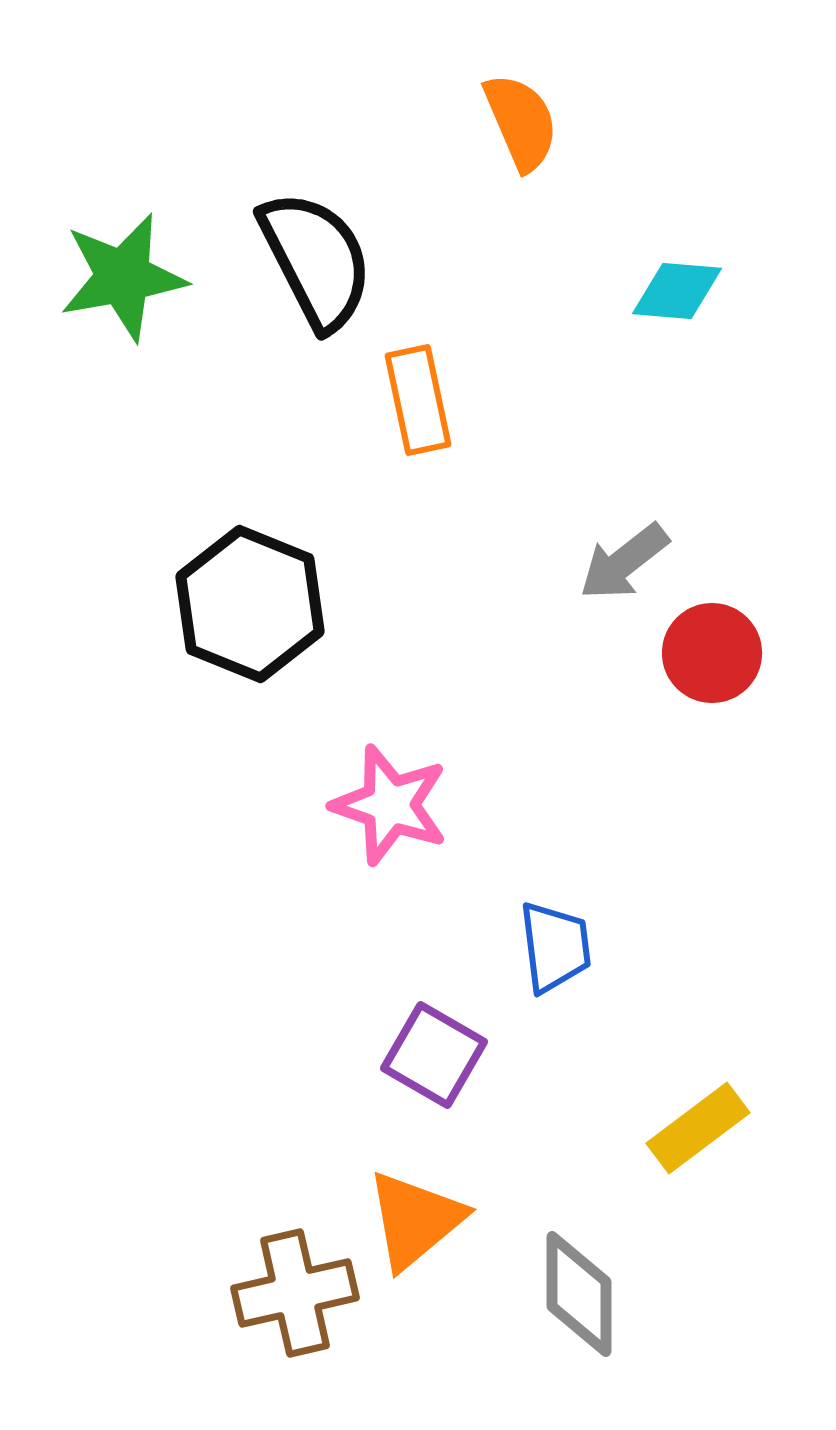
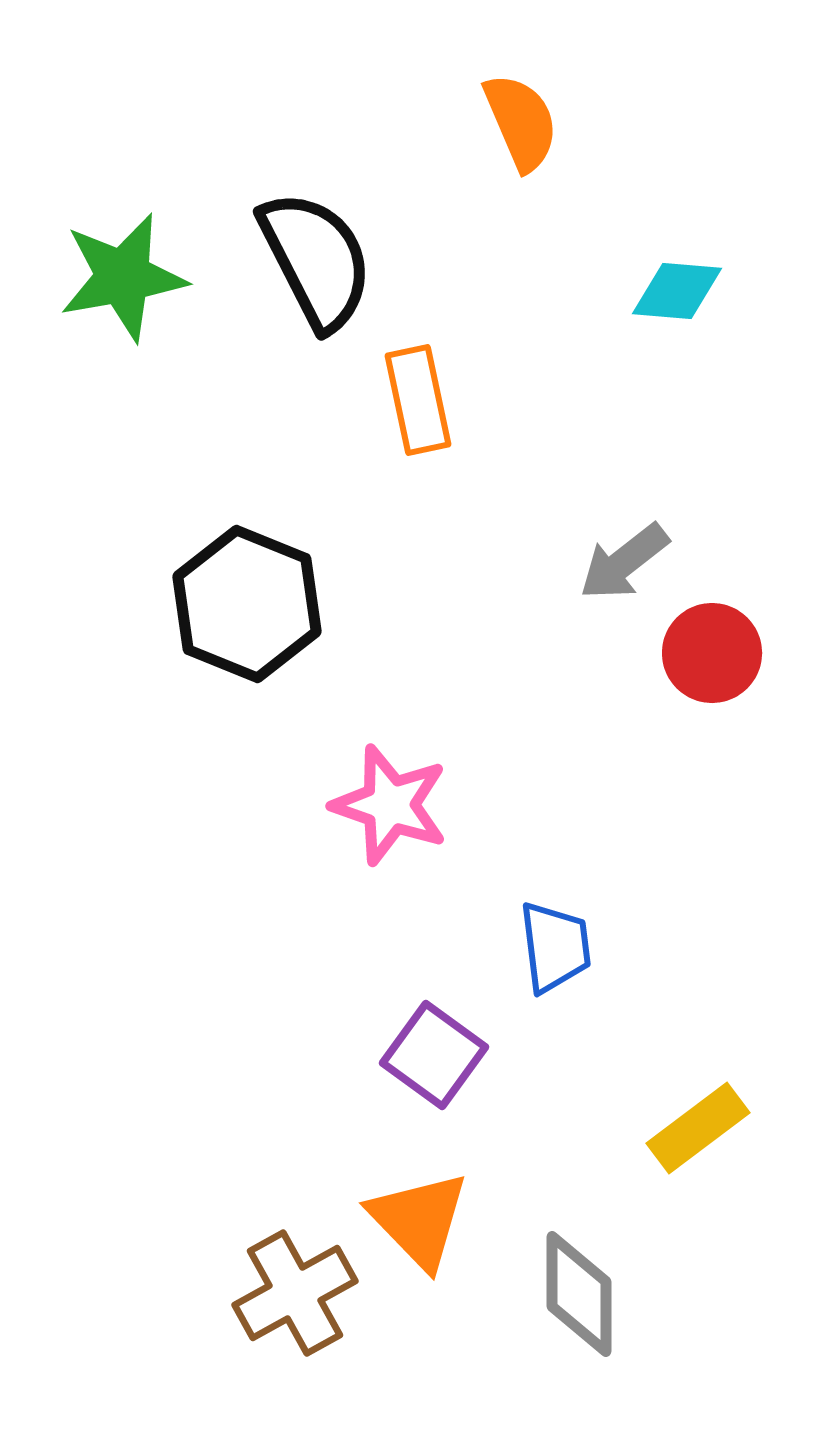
black hexagon: moved 3 px left
purple square: rotated 6 degrees clockwise
orange triangle: moved 4 px right; rotated 34 degrees counterclockwise
brown cross: rotated 16 degrees counterclockwise
